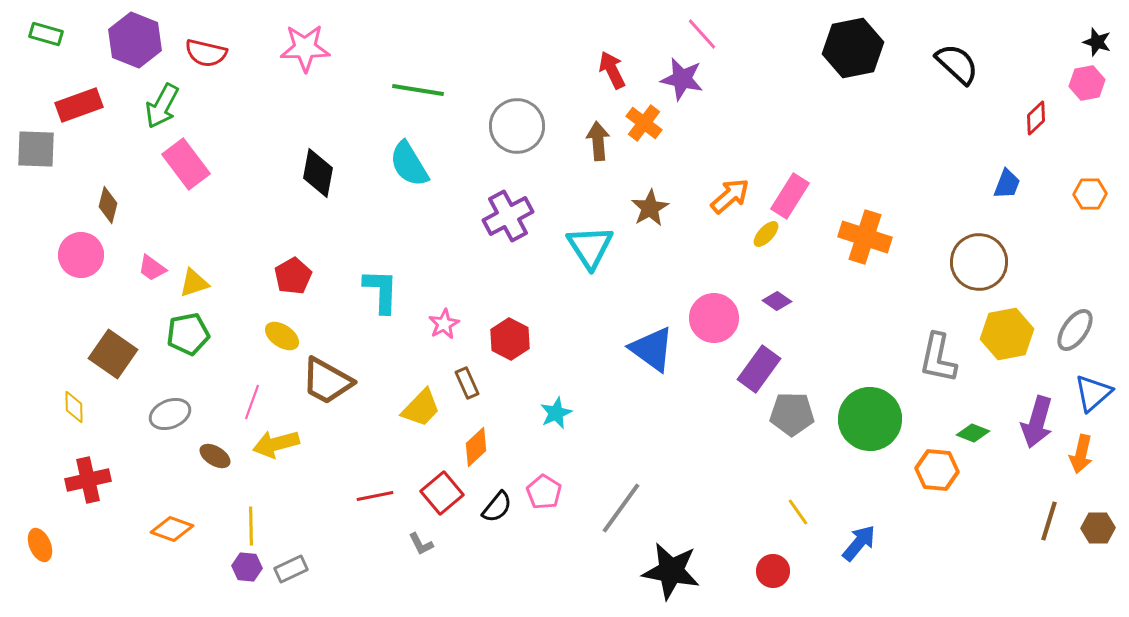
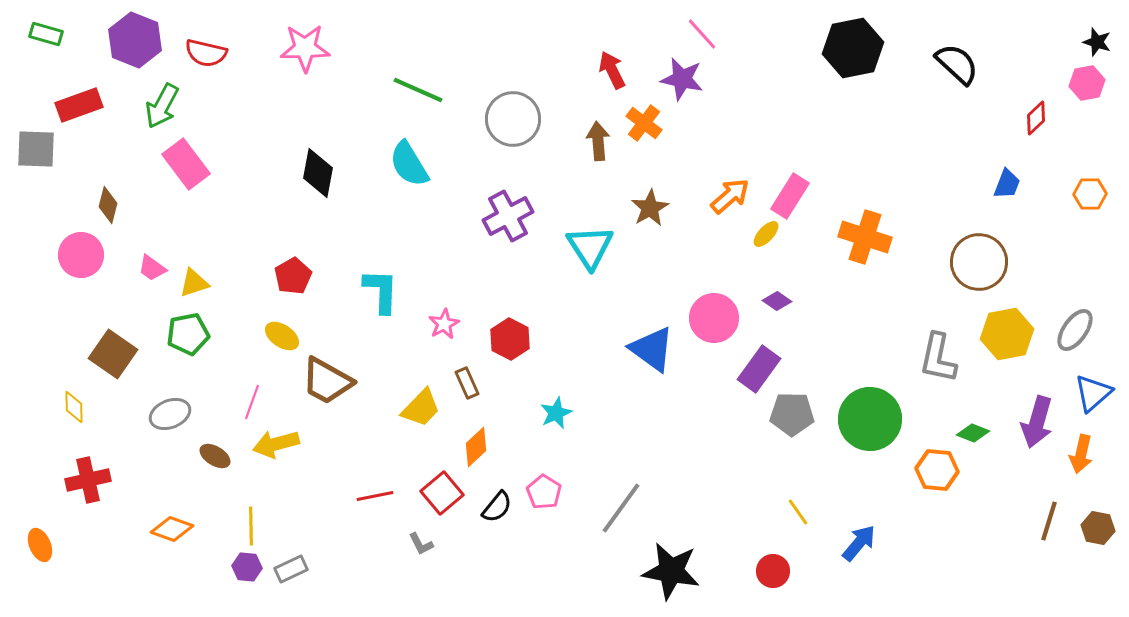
green line at (418, 90): rotated 15 degrees clockwise
gray circle at (517, 126): moved 4 px left, 7 px up
brown hexagon at (1098, 528): rotated 12 degrees clockwise
